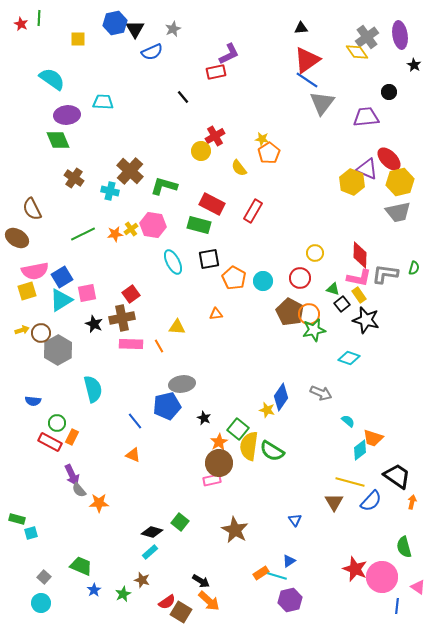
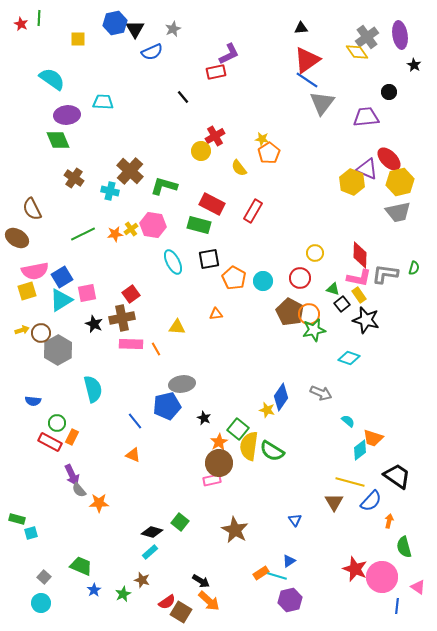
orange line at (159, 346): moved 3 px left, 3 px down
orange arrow at (412, 502): moved 23 px left, 19 px down
